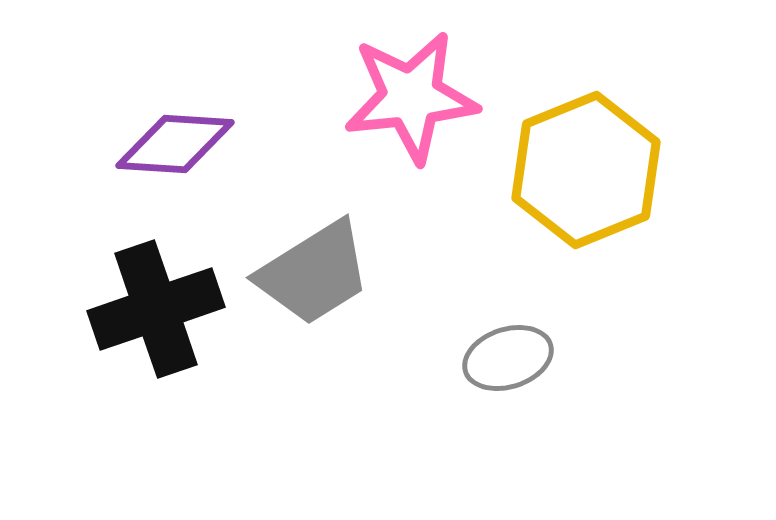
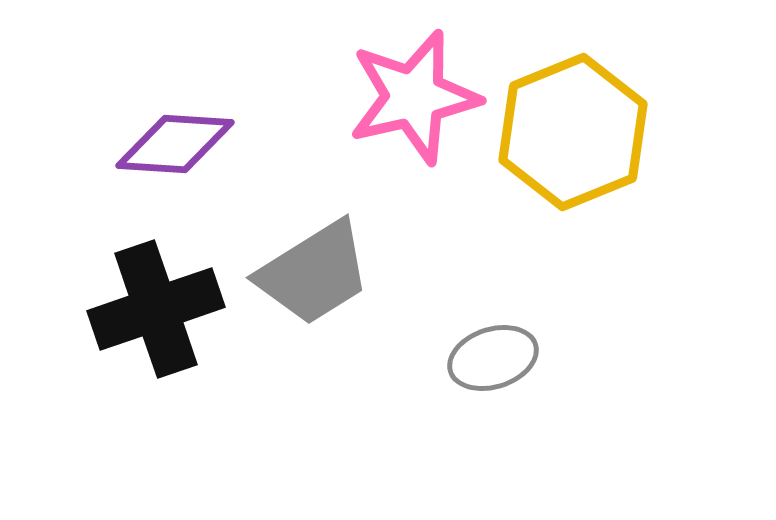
pink star: moved 3 px right; rotated 7 degrees counterclockwise
yellow hexagon: moved 13 px left, 38 px up
gray ellipse: moved 15 px left
